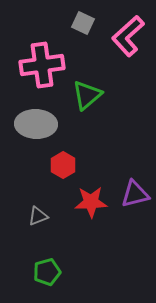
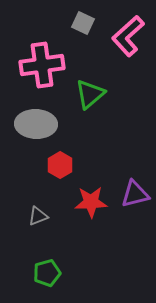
green triangle: moved 3 px right, 1 px up
red hexagon: moved 3 px left
green pentagon: moved 1 px down
